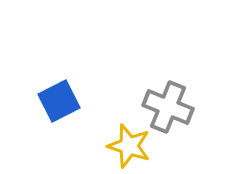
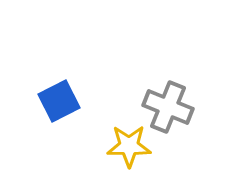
yellow star: rotated 18 degrees counterclockwise
